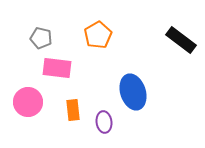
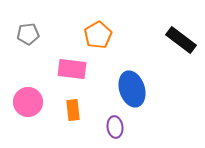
gray pentagon: moved 13 px left, 4 px up; rotated 20 degrees counterclockwise
pink rectangle: moved 15 px right, 1 px down
blue ellipse: moved 1 px left, 3 px up
purple ellipse: moved 11 px right, 5 px down
